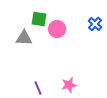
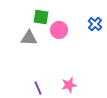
green square: moved 2 px right, 2 px up
pink circle: moved 2 px right, 1 px down
gray triangle: moved 5 px right
